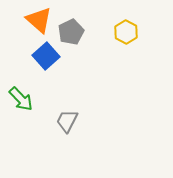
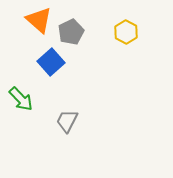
blue square: moved 5 px right, 6 px down
